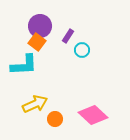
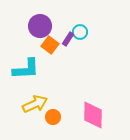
purple rectangle: moved 3 px down
orange square: moved 13 px right, 3 px down
cyan circle: moved 2 px left, 18 px up
cyan L-shape: moved 2 px right, 4 px down
pink diamond: rotated 48 degrees clockwise
orange circle: moved 2 px left, 2 px up
